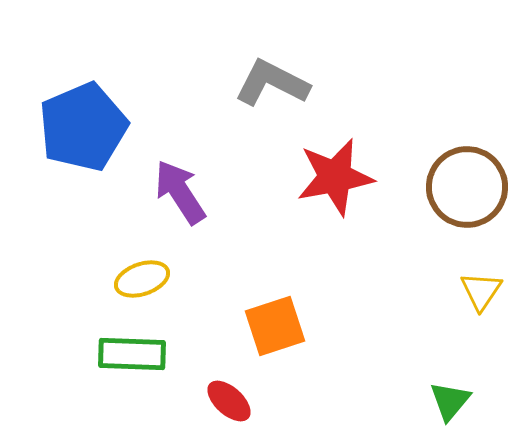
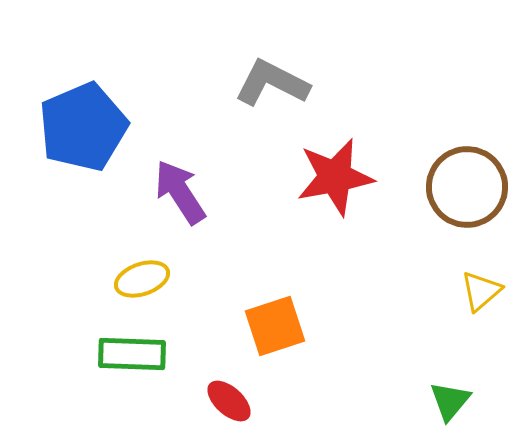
yellow triangle: rotated 15 degrees clockwise
